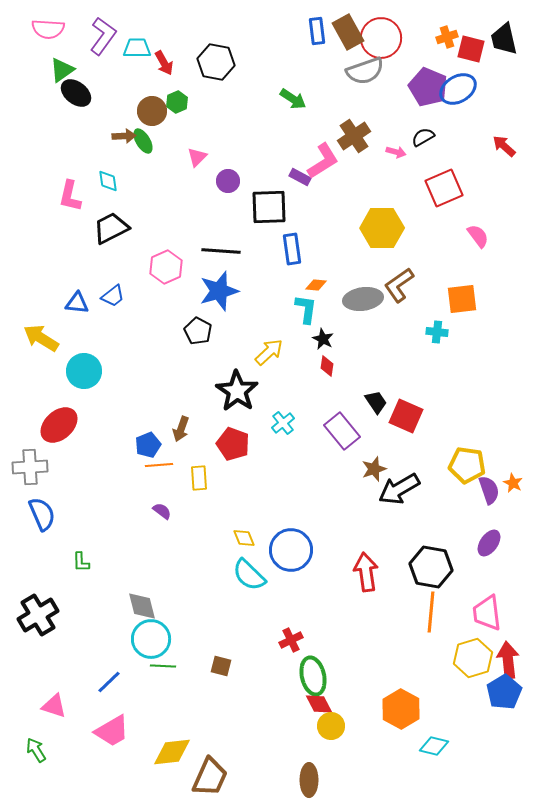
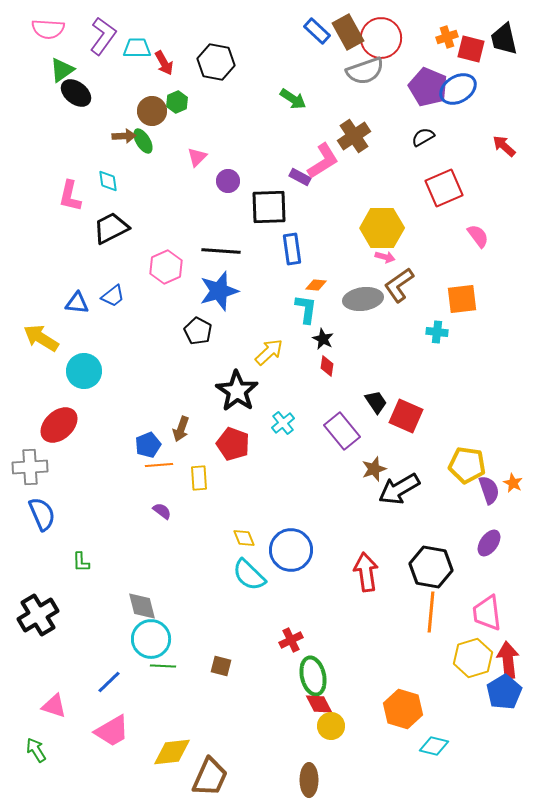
blue rectangle at (317, 31): rotated 40 degrees counterclockwise
pink arrow at (396, 152): moved 11 px left, 105 px down
orange hexagon at (401, 709): moved 2 px right; rotated 12 degrees counterclockwise
